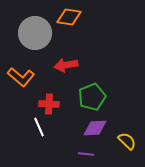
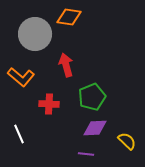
gray circle: moved 1 px down
red arrow: rotated 85 degrees clockwise
white line: moved 20 px left, 7 px down
